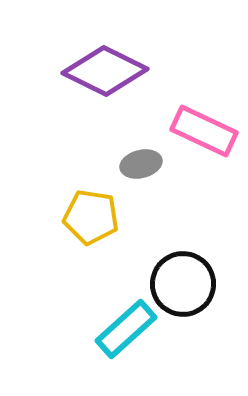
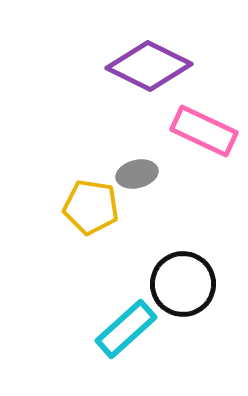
purple diamond: moved 44 px right, 5 px up
gray ellipse: moved 4 px left, 10 px down
yellow pentagon: moved 10 px up
